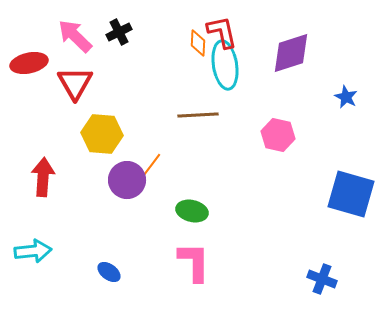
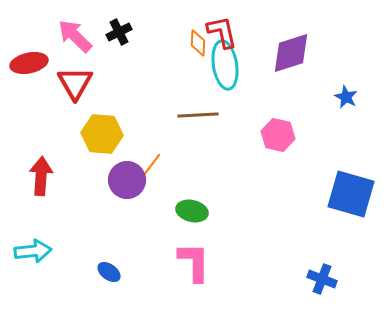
red arrow: moved 2 px left, 1 px up
